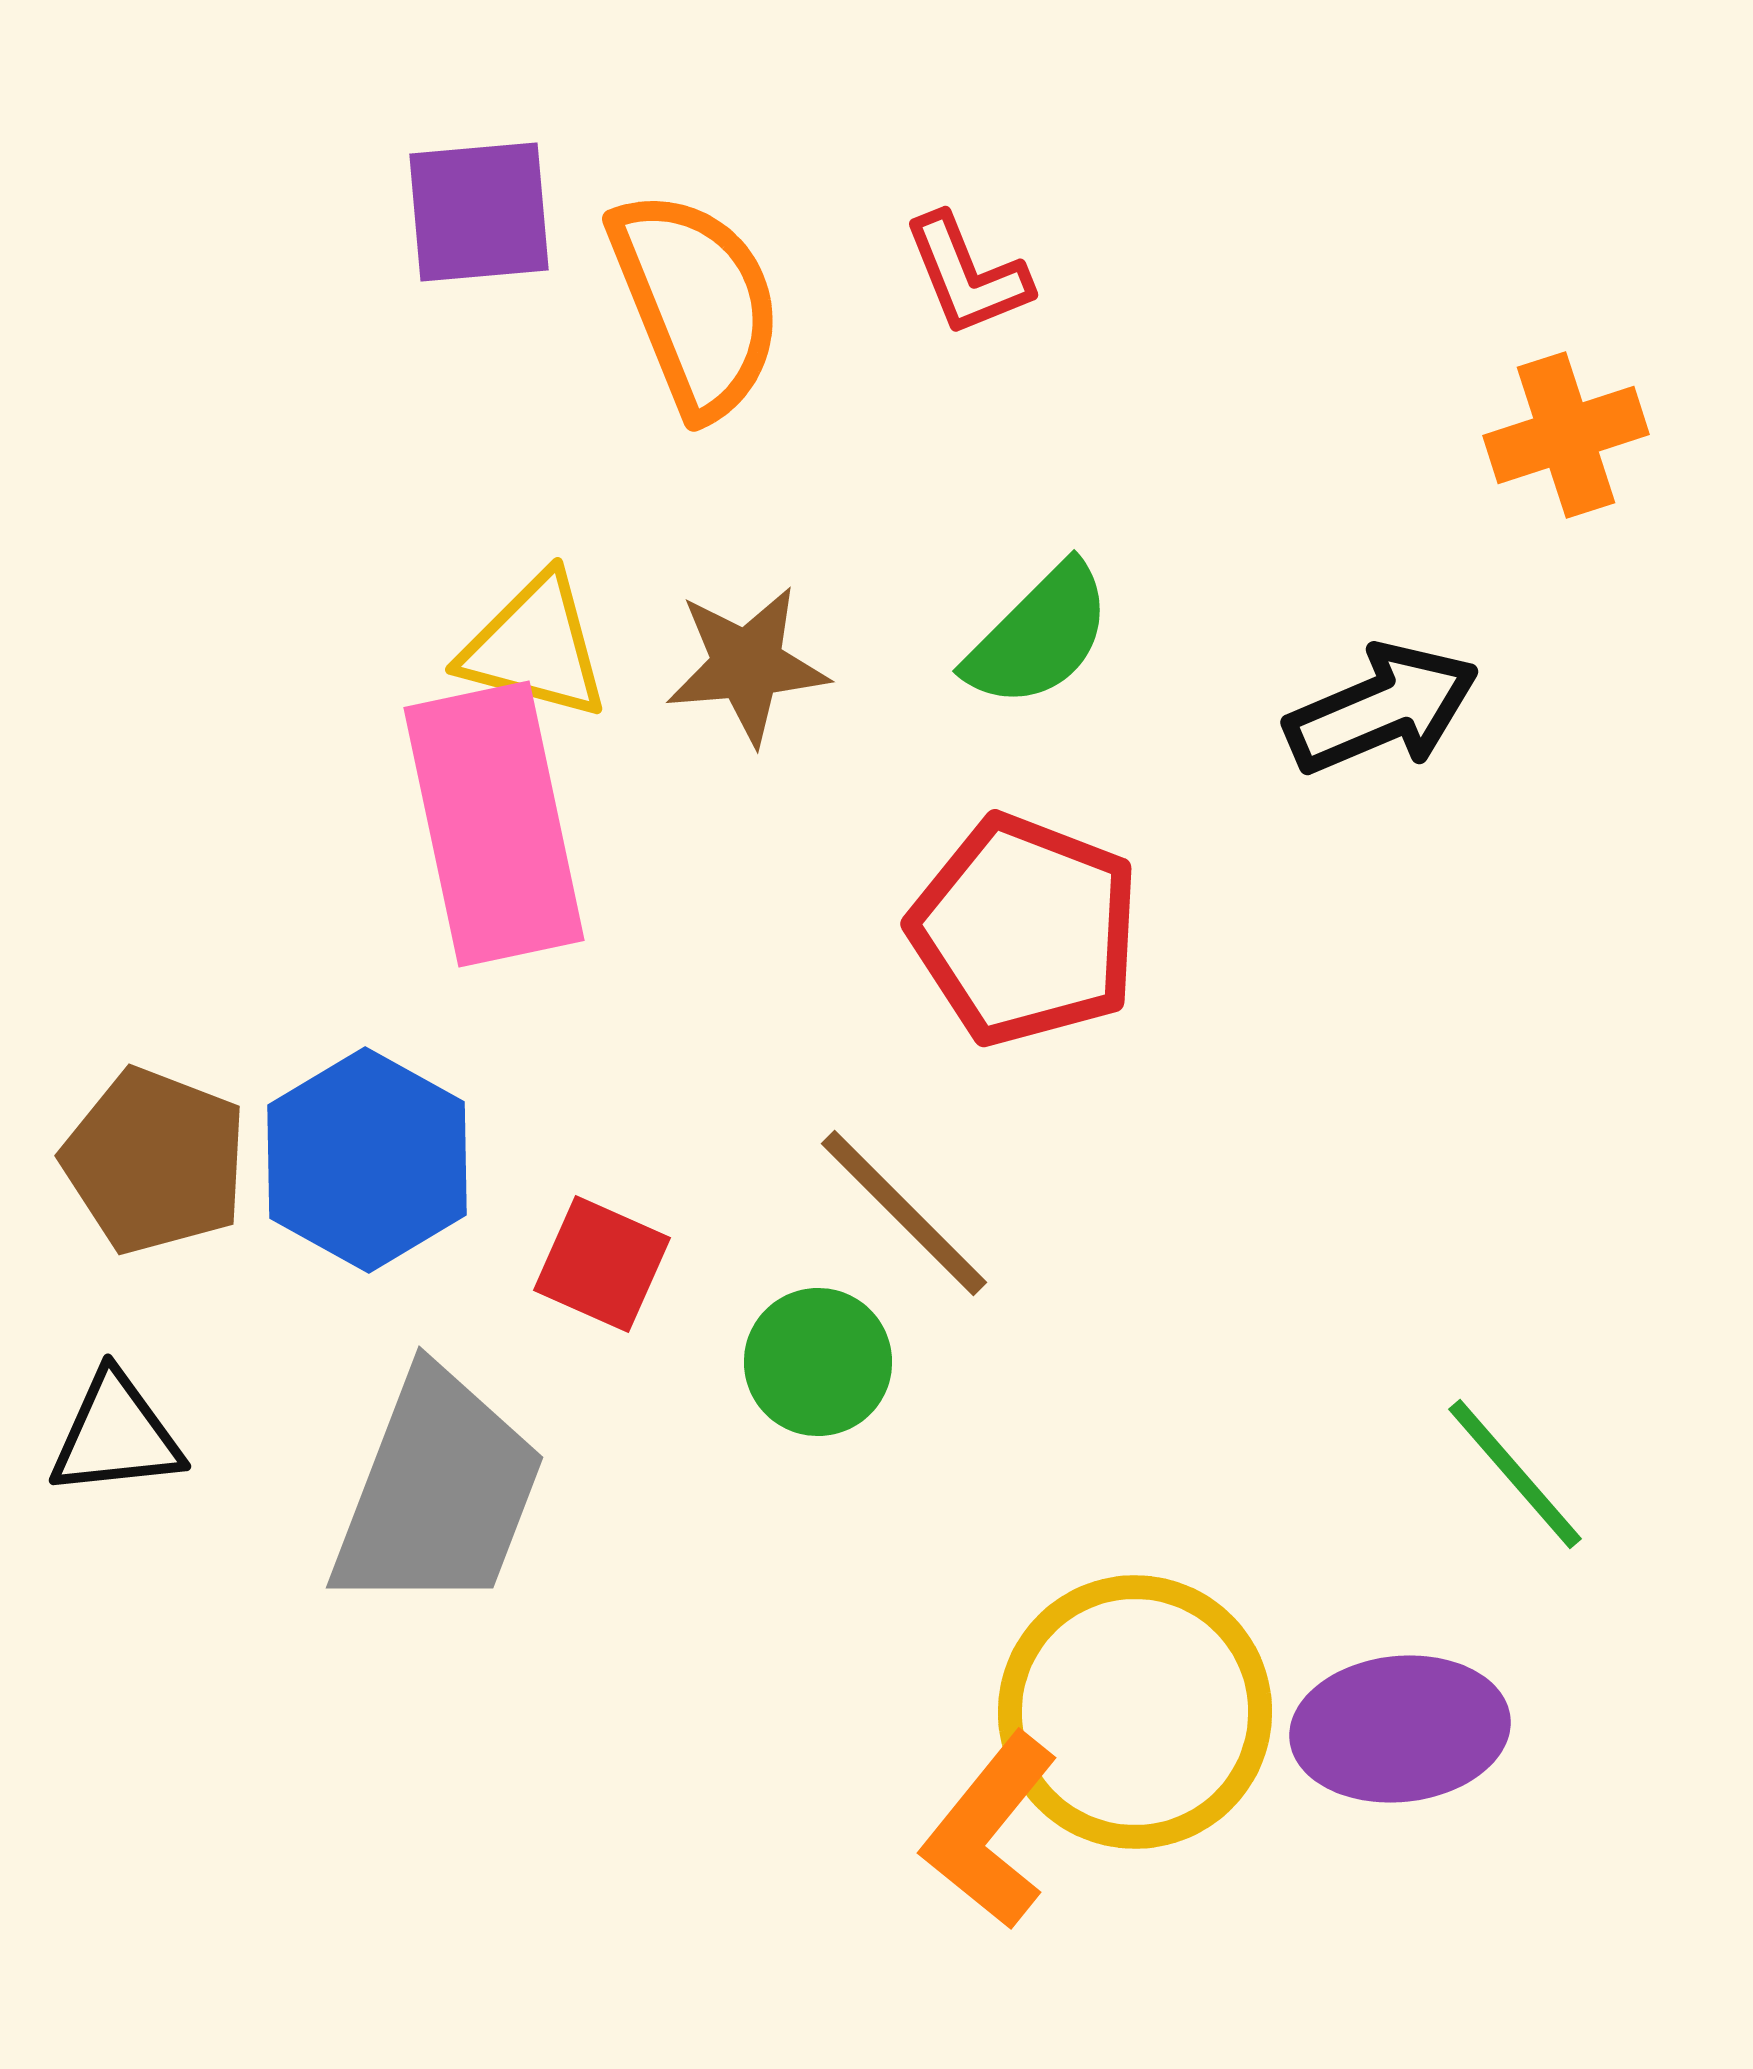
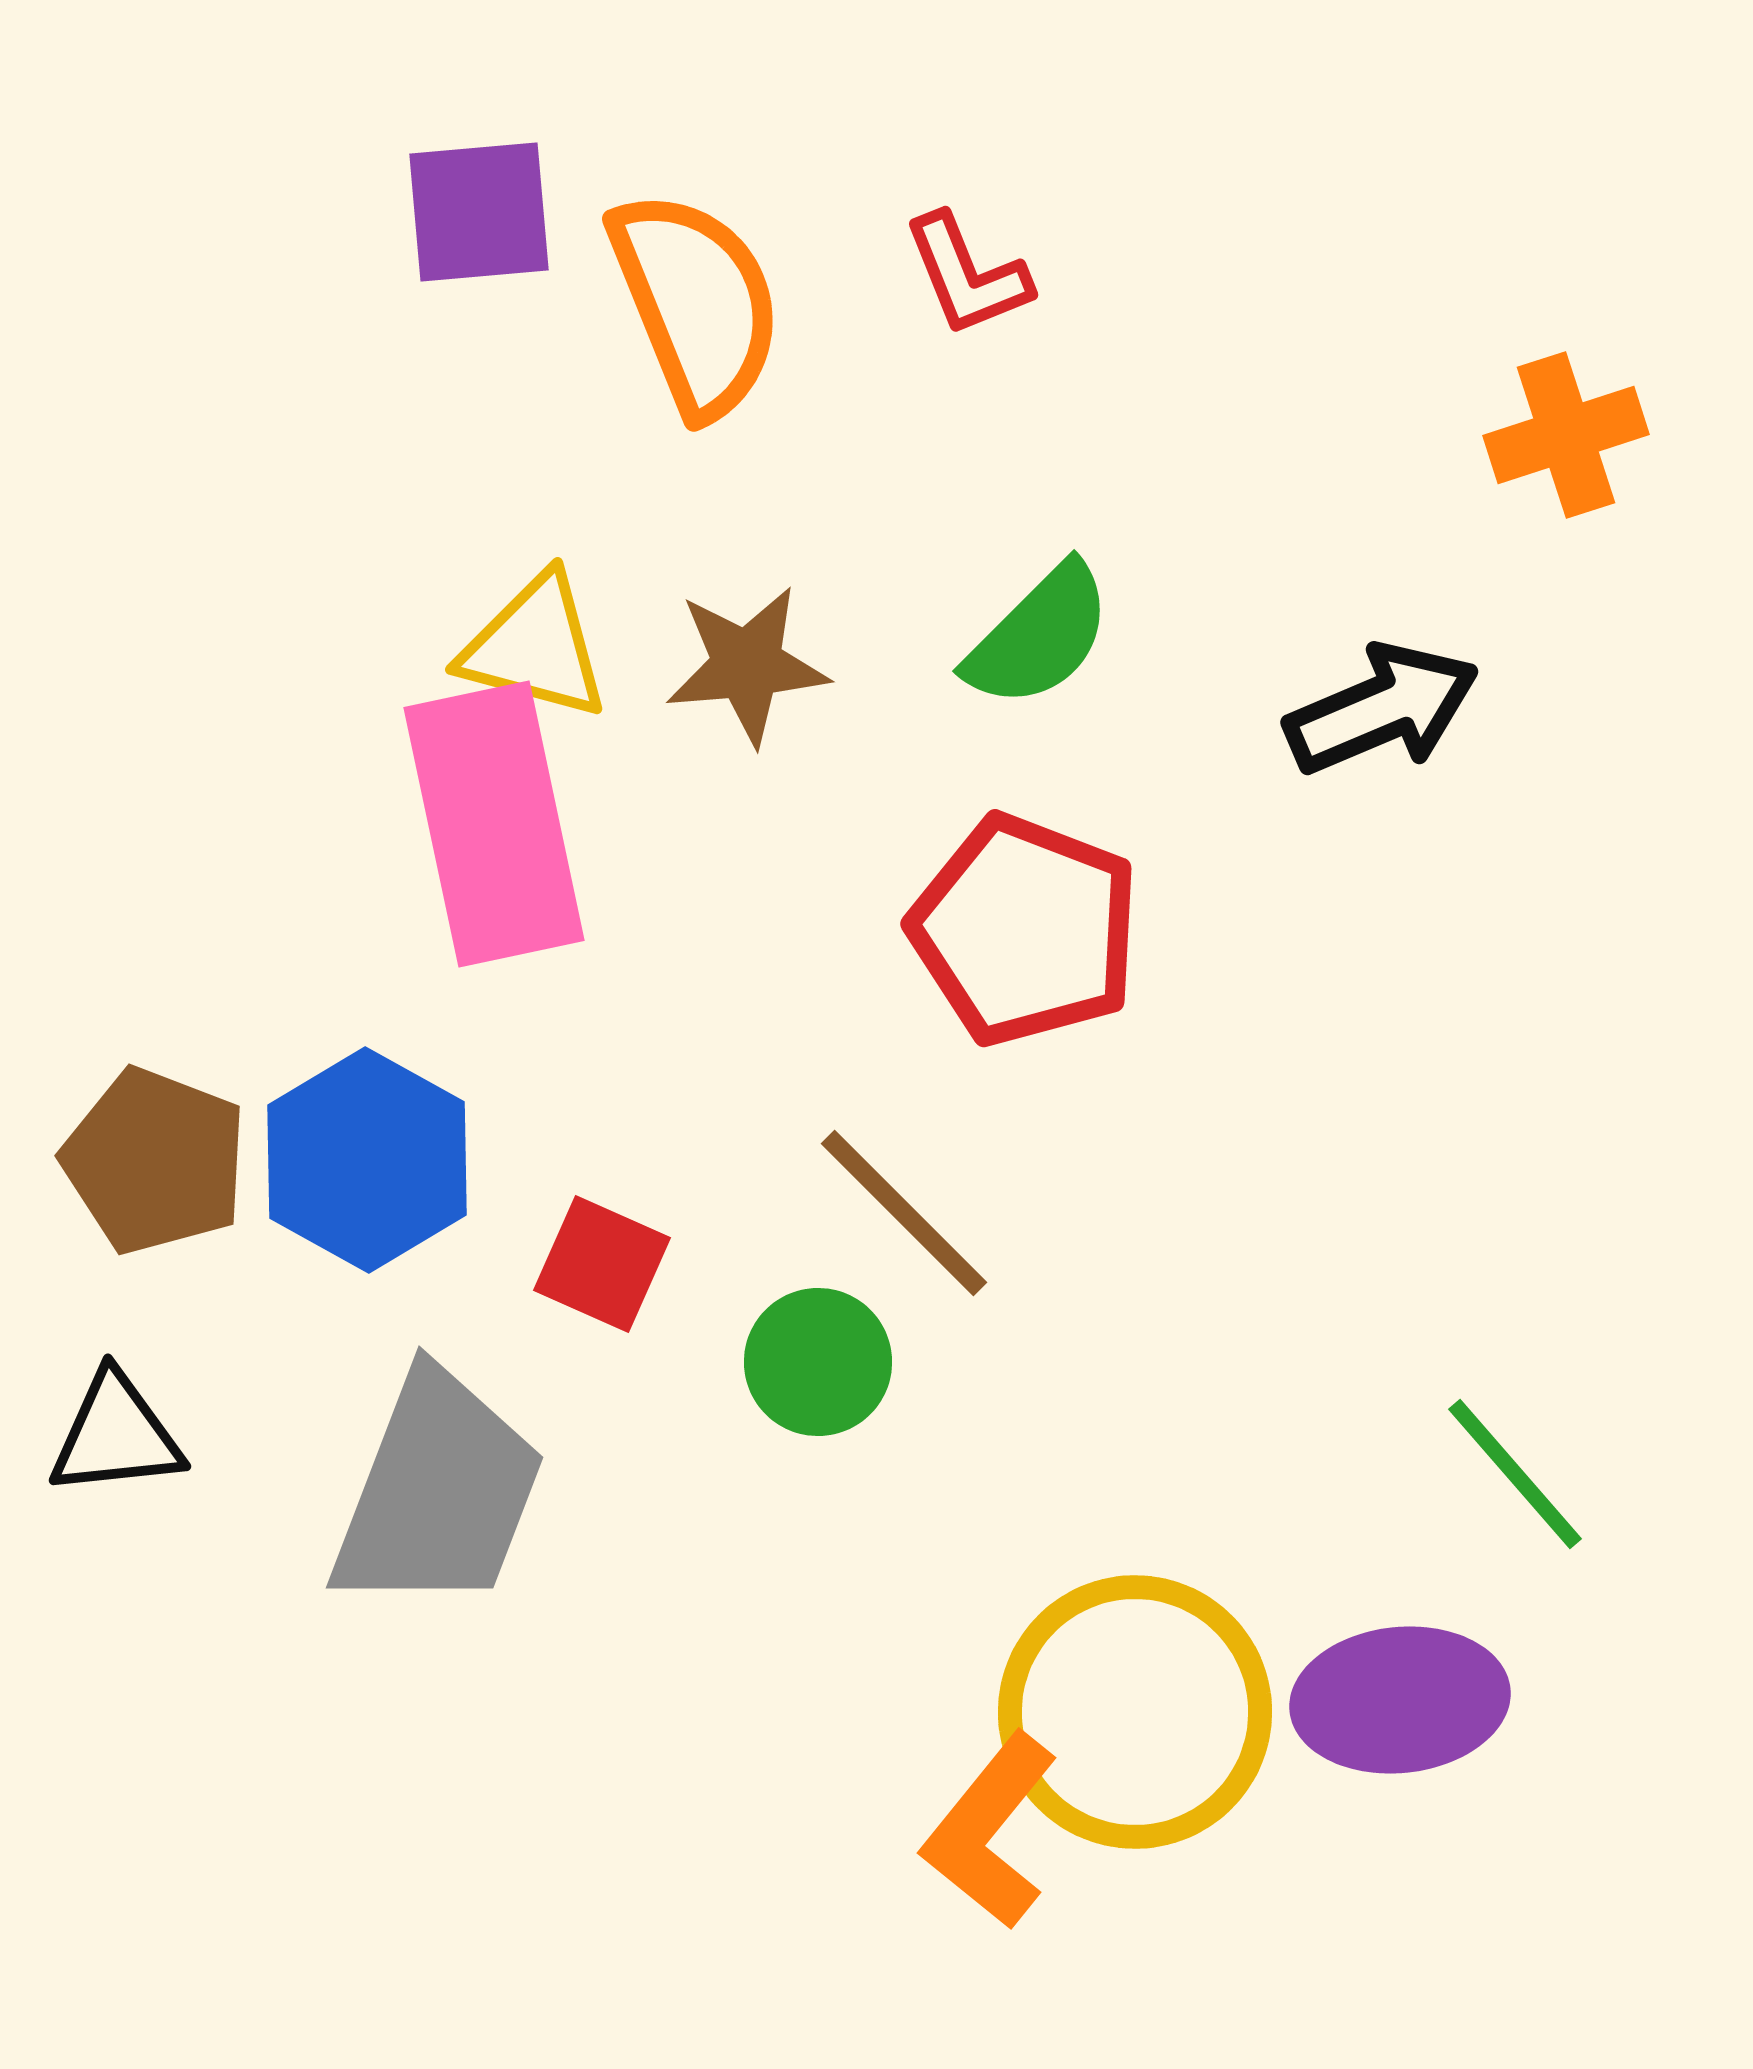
purple ellipse: moved 29 px up
